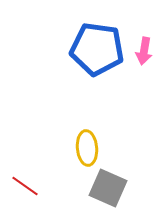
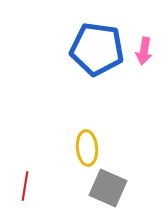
red line: rotated 64 degrees clockwise
